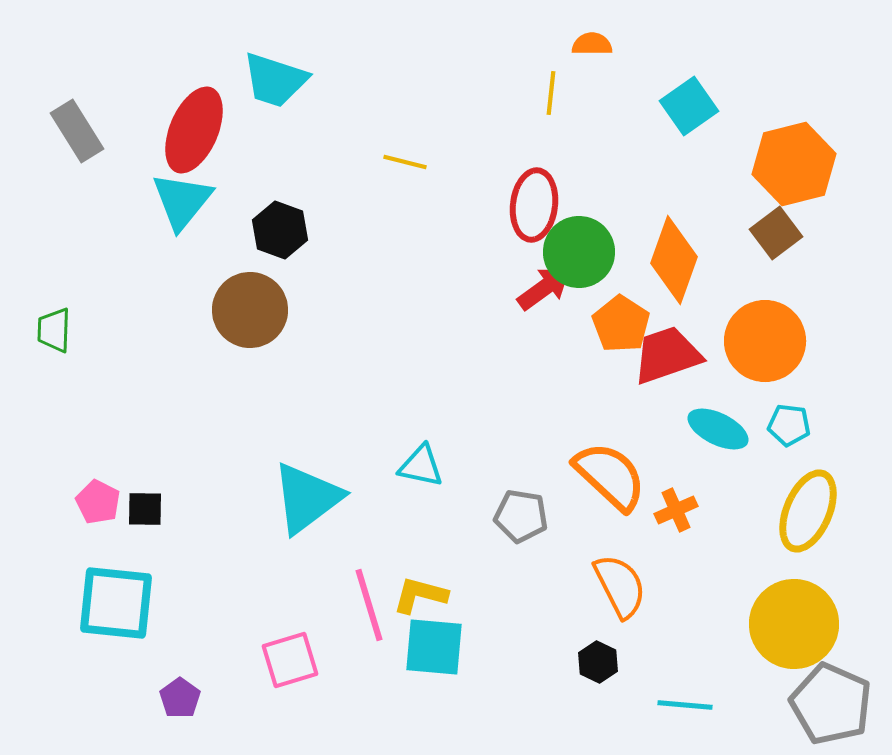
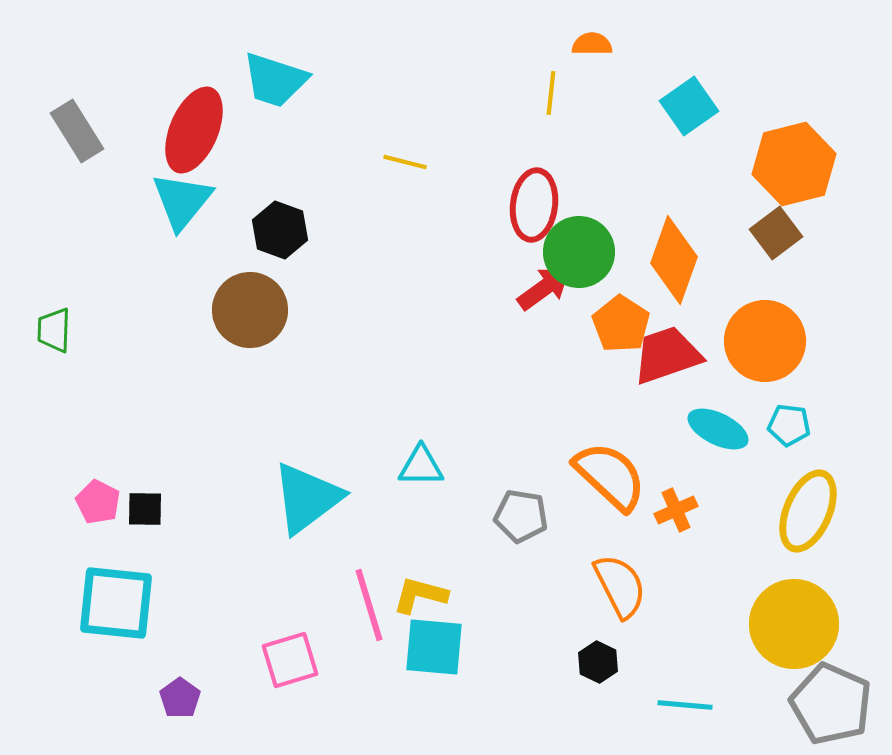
cyan triangle at (421, 466): rotated 12 degrees counterclockwise
